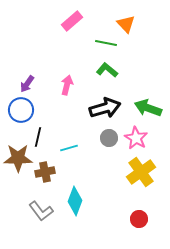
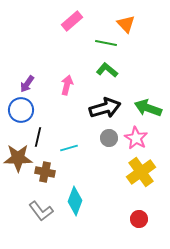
brown cross: rotated 24 degrees clockwise
